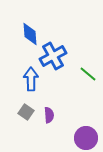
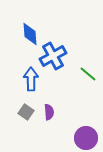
purple semicircle: moved 3 px up
